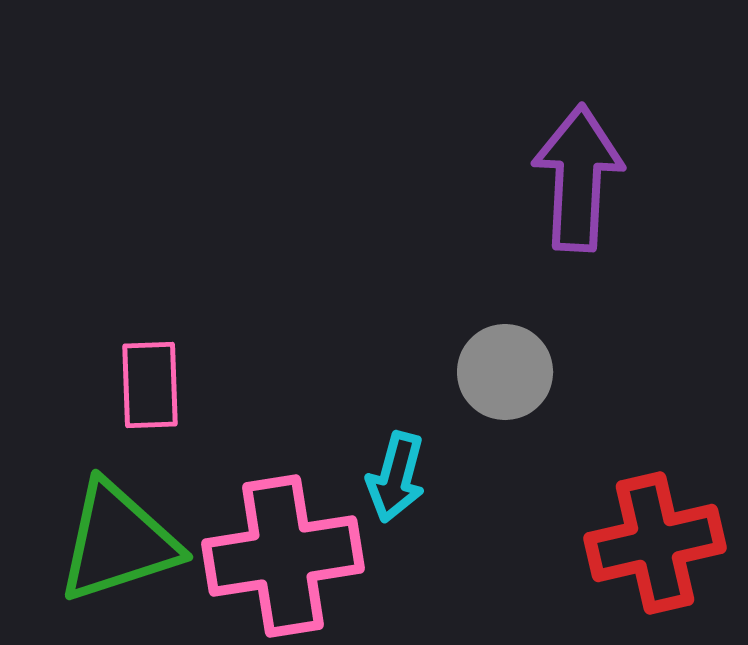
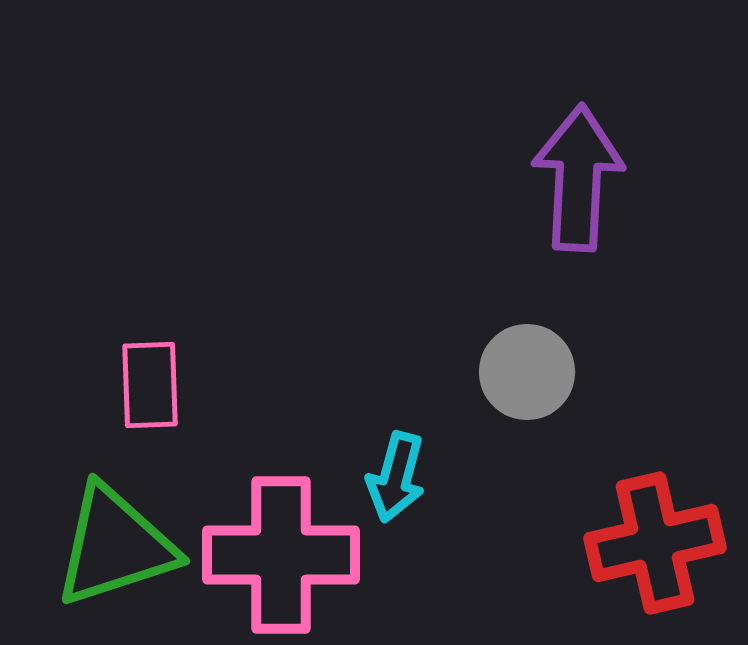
gray circle: moved 22 px right
green triangle: moved 3 px left, 4 px down
pink cross: moved 2 px left, 1 px up; rotated 9 degrees clockwise
